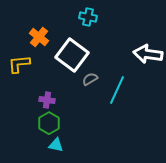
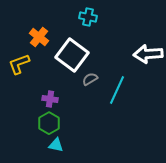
white arrow: rotated 12 degrees counterclockwise
yellow L-shape: rotated 15 degrees counterclockwise
purple cross: moved 3 px right, 1 px up
